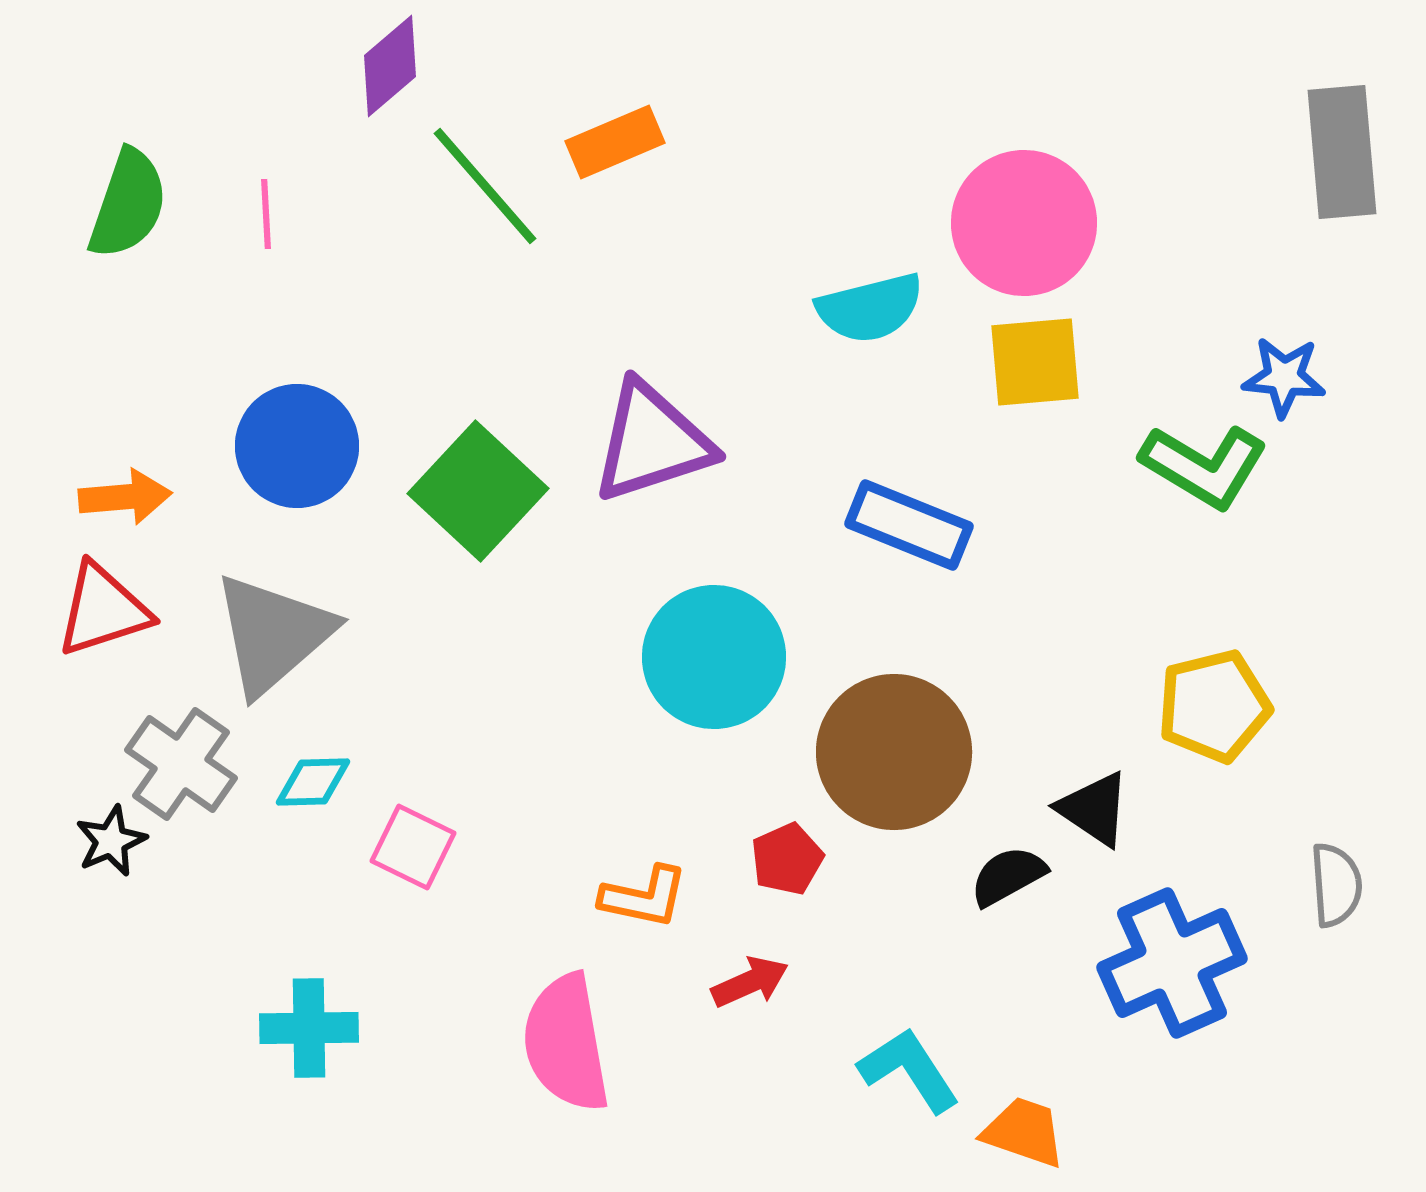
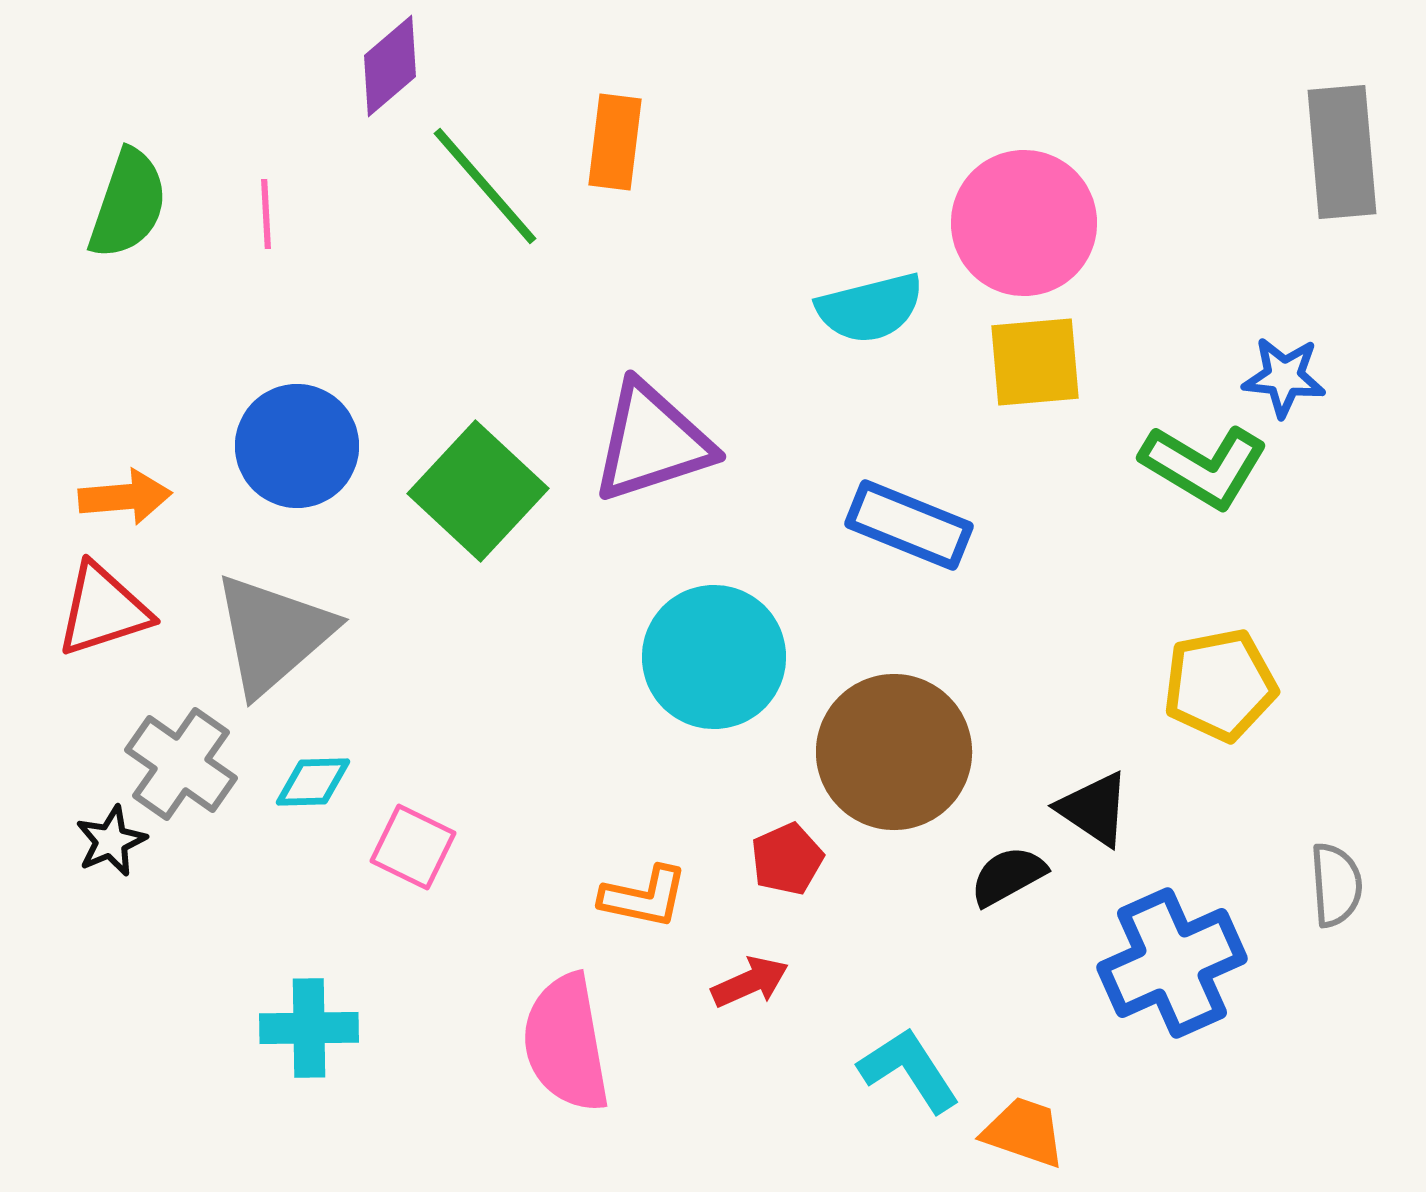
orange rectangle: rotated 60 degrees counterclockwise
yellow pentagon: moved 6 px right, 21 px up; rotated 3 degrees clockwise
